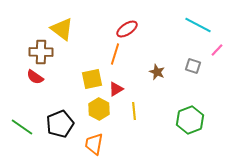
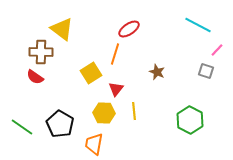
red ellipse: moved 2 px right
gray square: moved 13 px right, 5 px down
yellow square: moved 1 px left, 6 px up; rotated 20 degrees counterclockwise
red triangle: rotated 21 degrees counterclockwise
yellow hexagon: moved 5 px right, 4 px down; rotated 25 degrees counterclockwise
green hexagon: rotated 12 degrees counterclockwise
black pentagon: rotated 20 degrees counterclockwise
